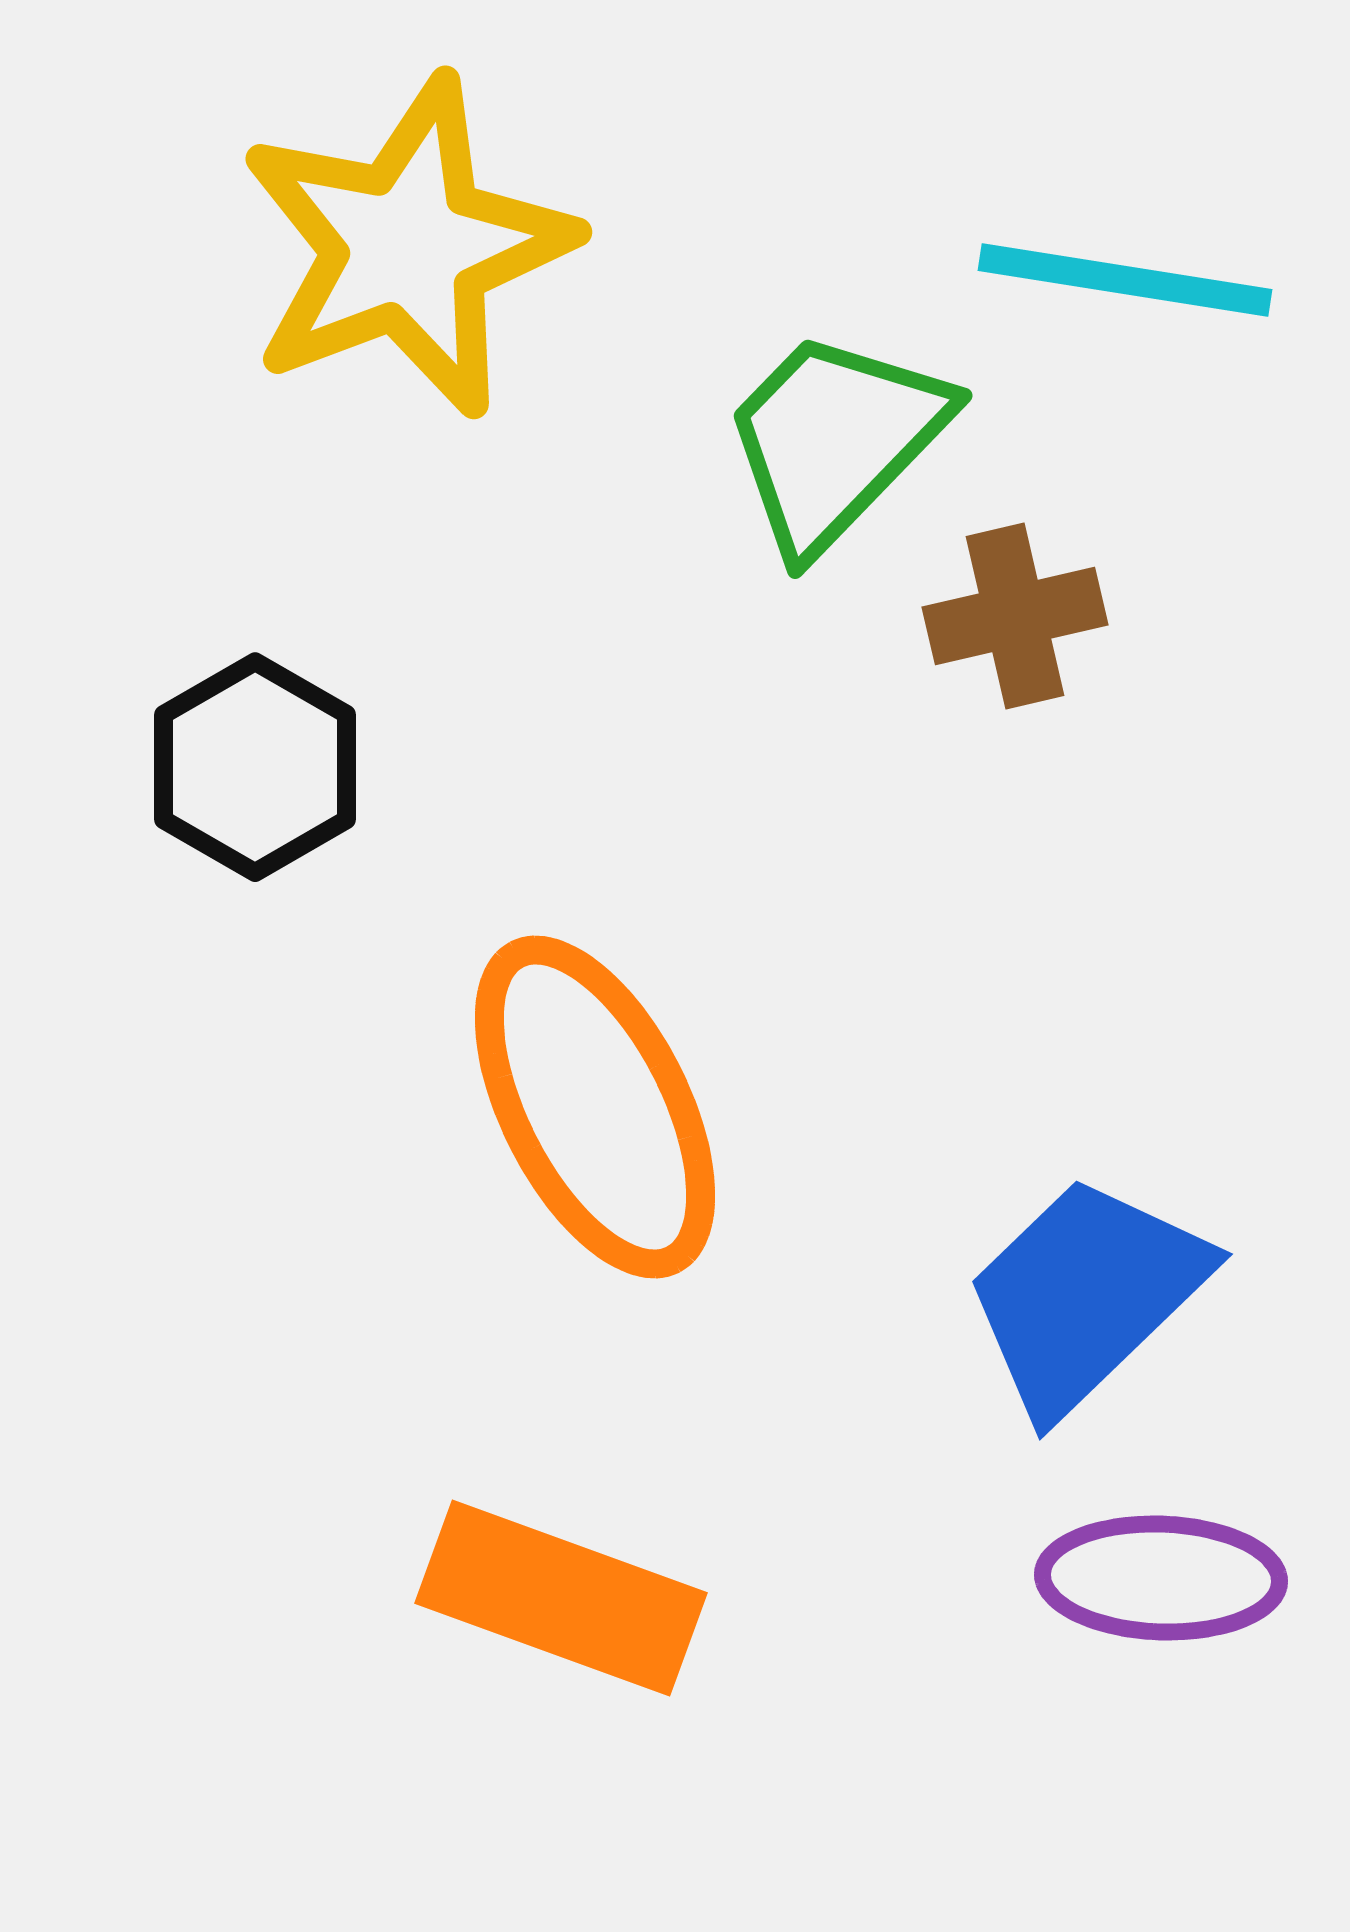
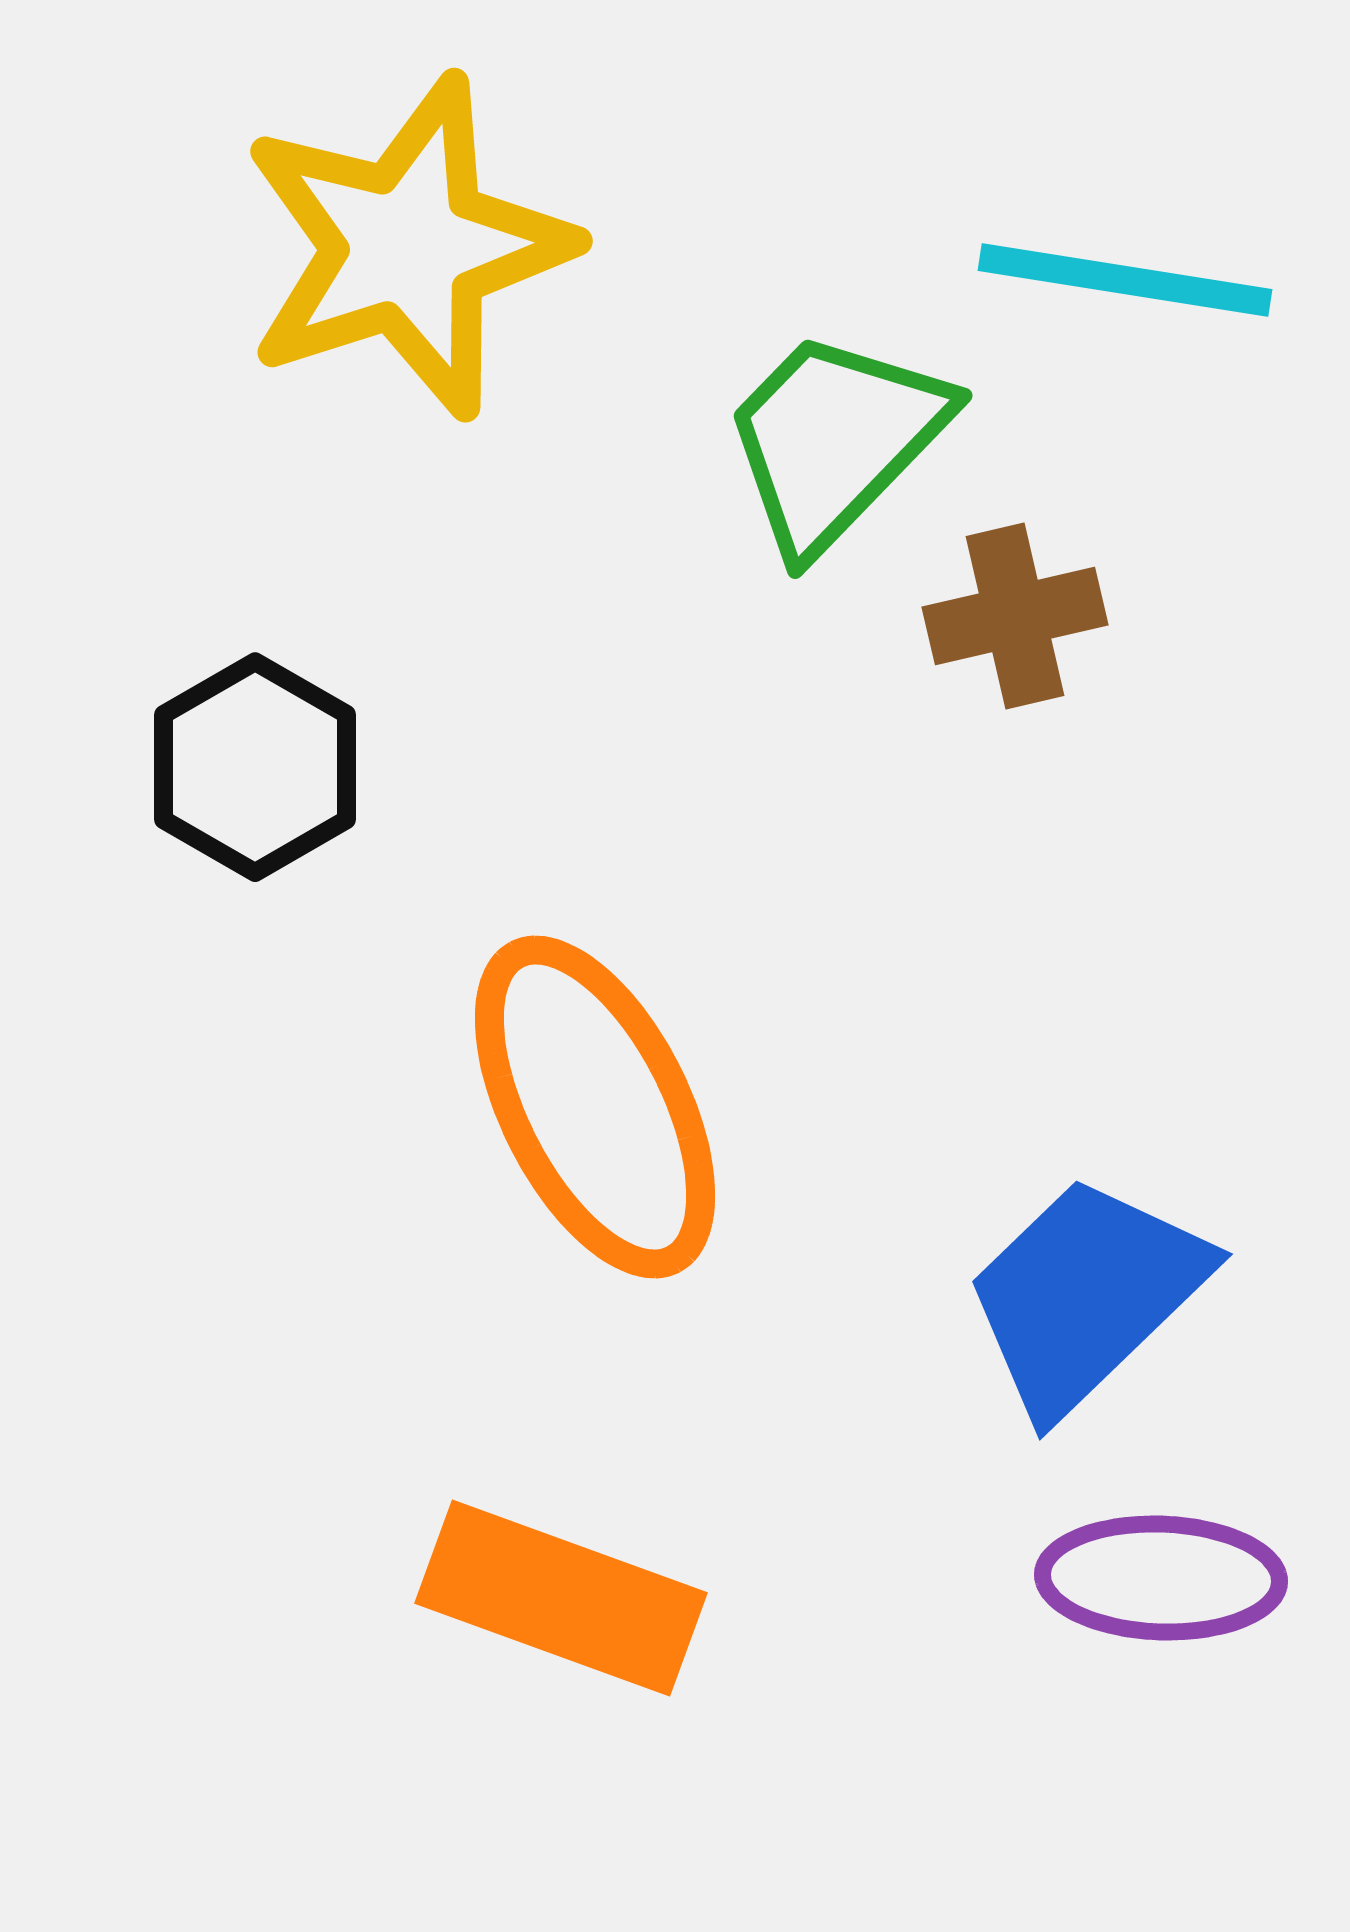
yellow star: rotated 3 degrees clockwise
